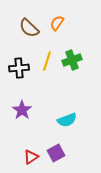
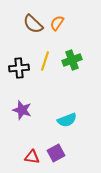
brown semicircle: moved 4 px right, 4 px up
yellow line: moved 2 px left
purple star: rotated 18 degrees counterclockwise
red triangle: moved 1 px right; rotated 42 degrees clockwise
